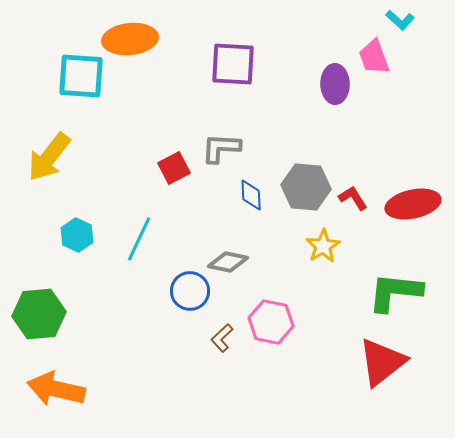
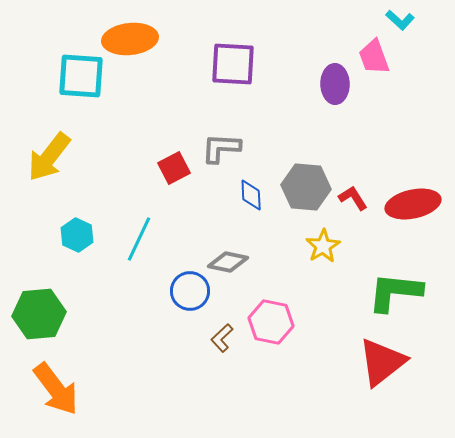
orange arrow: rotated 140 degrees counterclockwise
